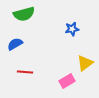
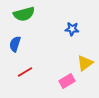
blue star: rotated 16 degrees clockwise
blue semicircle: rotated 42 degrees counterclockwise
red line: rotated 35 degrees counterclockwise
